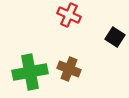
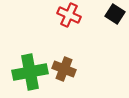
black square: moved 23 px up
brown cross: moved 5 px left
